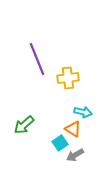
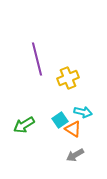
purple line: rotated 8 degrees clockwise
yellow cross: rotated 15 degrees counterclockwise
green arrow: rotated 10 degrees clockwise
cyan square: moved 23 px up
